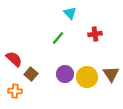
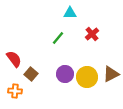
cyan triangle: rotated 48 degrees counterclockwise
red cross: moved 3 px left; rotated 32 degrees counterclockwise
red semicircle: rotated 12 degrees clockwise
brown triangle: rotated 36 degrees clockwise
